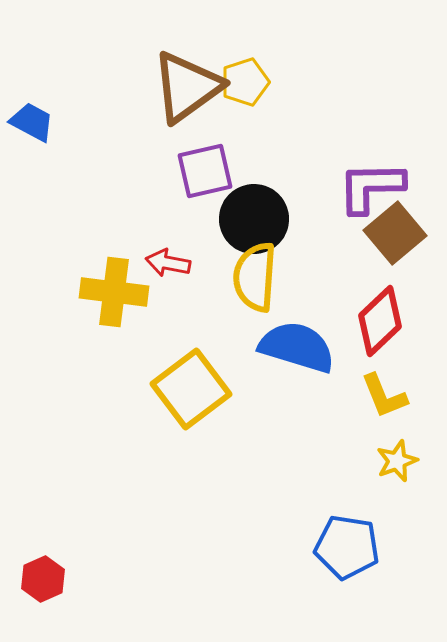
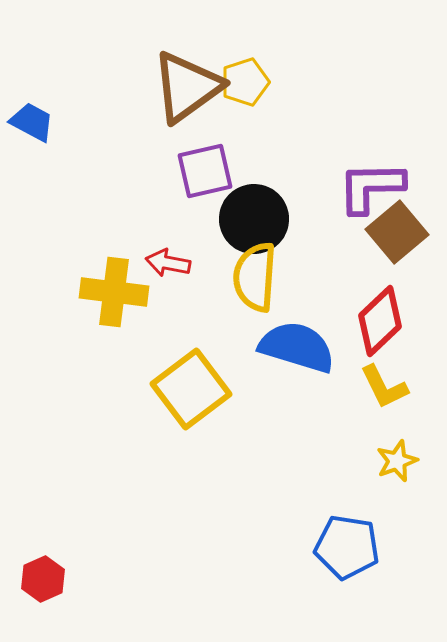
brown square: moved 2 px right, 1 px up
yellow L-shape: moved 9 px up; rotated 4 degrees counterclockwise
